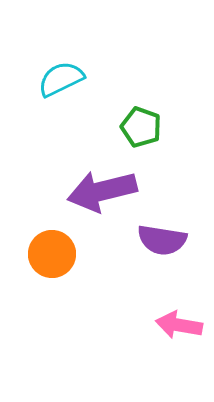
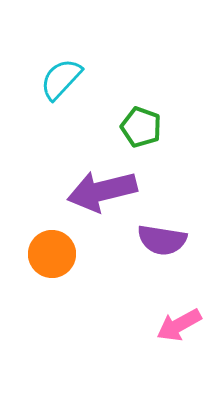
cyan semicircle: rotated 21 degrees counterclockwise
pink arrow: rotated 39 degrees counterclockwise
